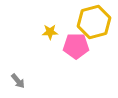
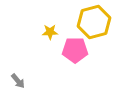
pink pentagon: moved 1 px left, 4 px down
